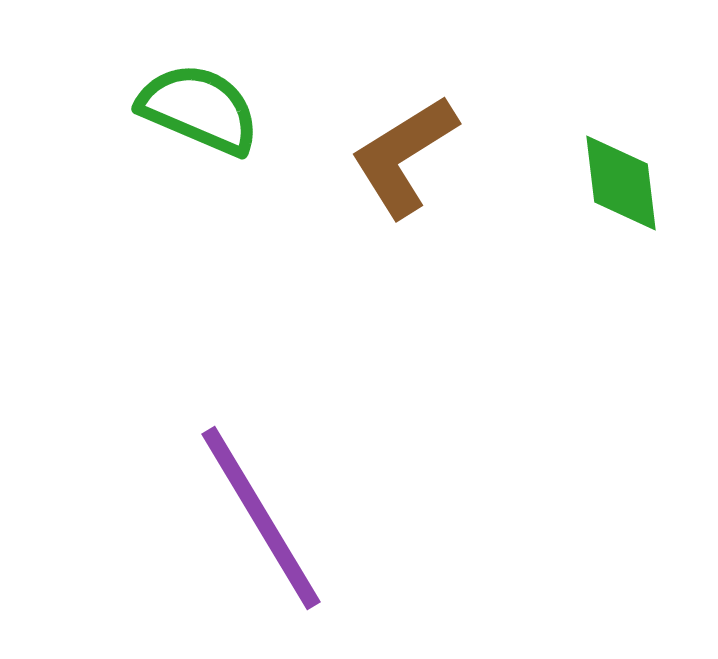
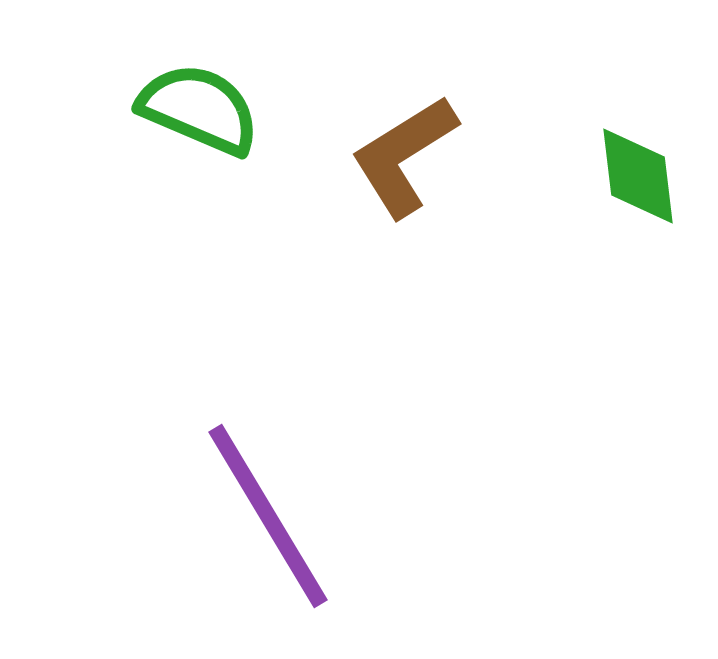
green diamond: moved 17 px right, 7 px up
purple line: moved 7 px right, 2 px up
